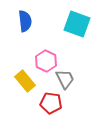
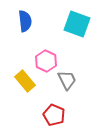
gray trapezoid: moved 2 px right, 1 px down
red pentagon: moved 3 px right, 12 px down; rotated 15 degrees clockwise
